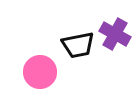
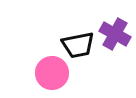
pink circle: moved 12 px right, 1 px down
